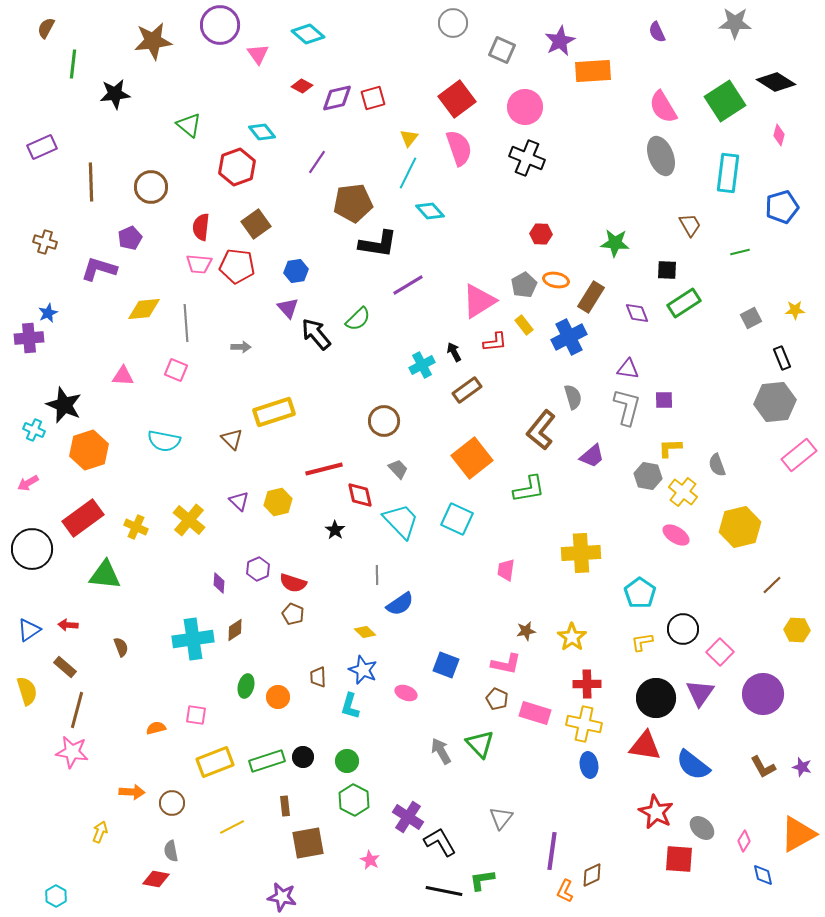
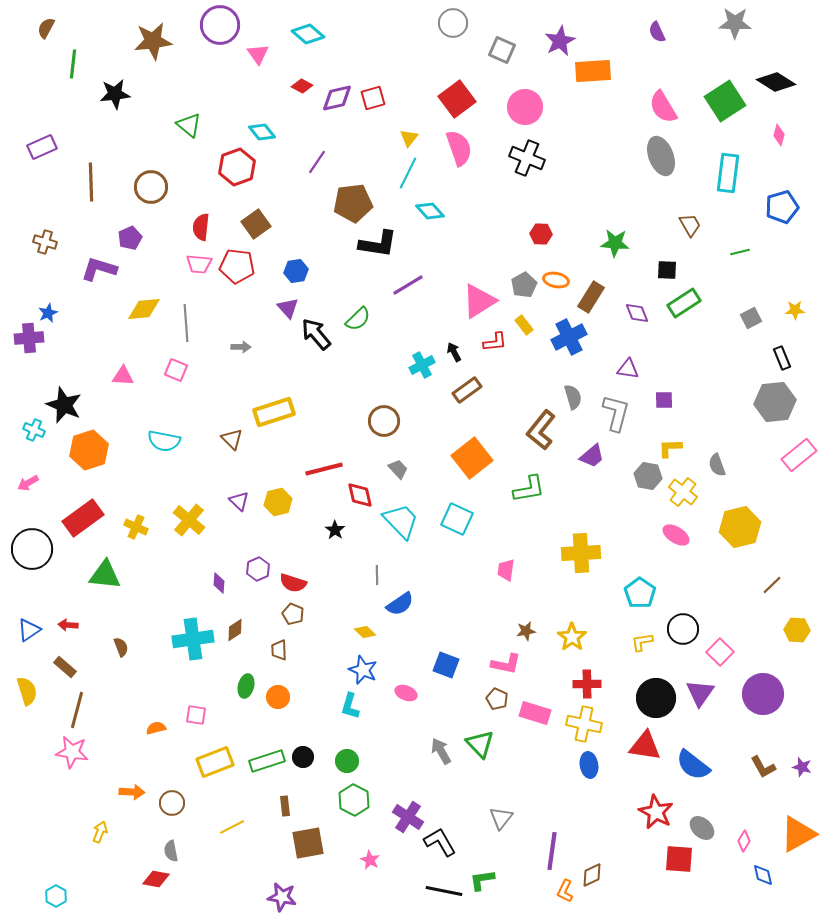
gray L-shape at (627, 407): moved 11 px left, 6 px down
brown trapezoid at (318, 677): moved 39 px left, 27 px up
